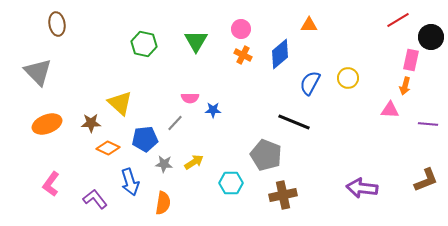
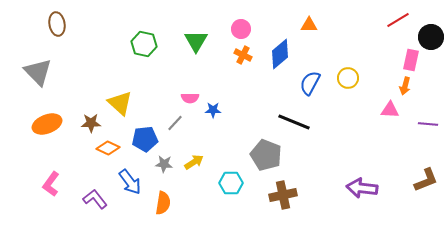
blue arrow: rotated 20 degrees counterclockwise
